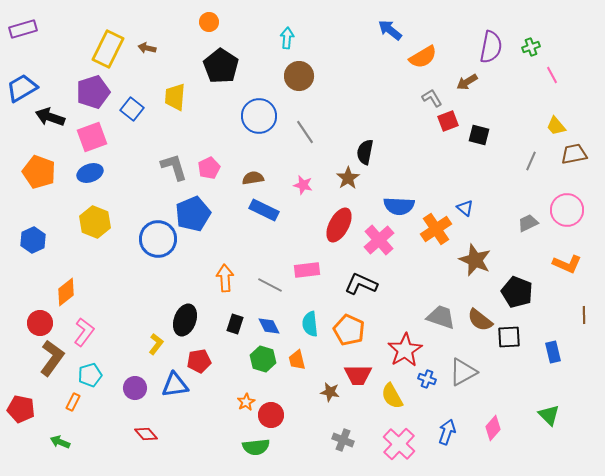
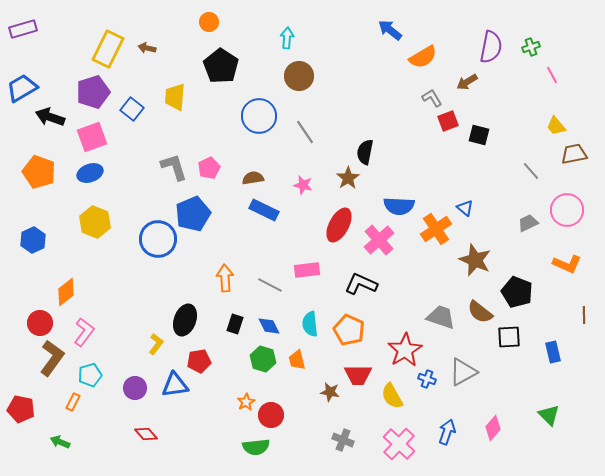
gray line at (531, 161): moved 10 px down; rotated 66 degrees counterclockwise
brown semicircle at (480, 320): moved 8 px up
